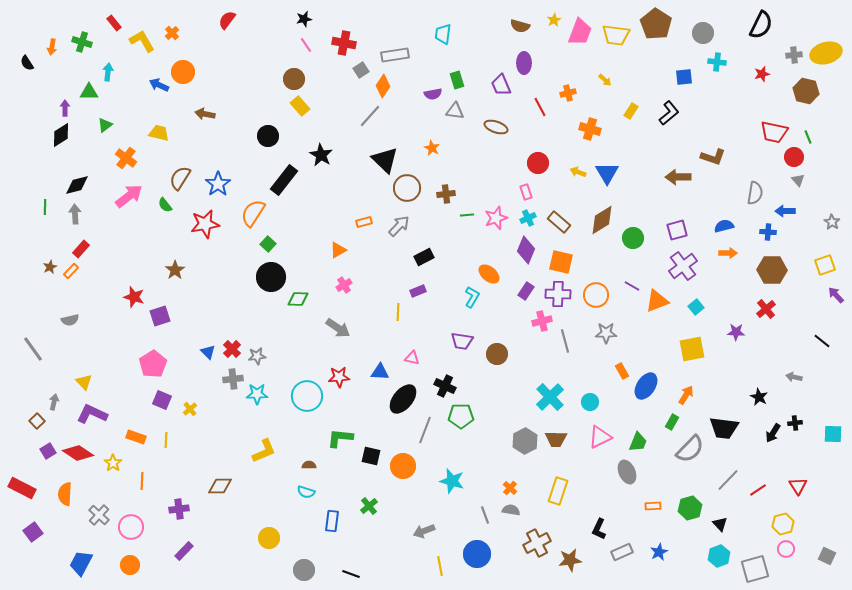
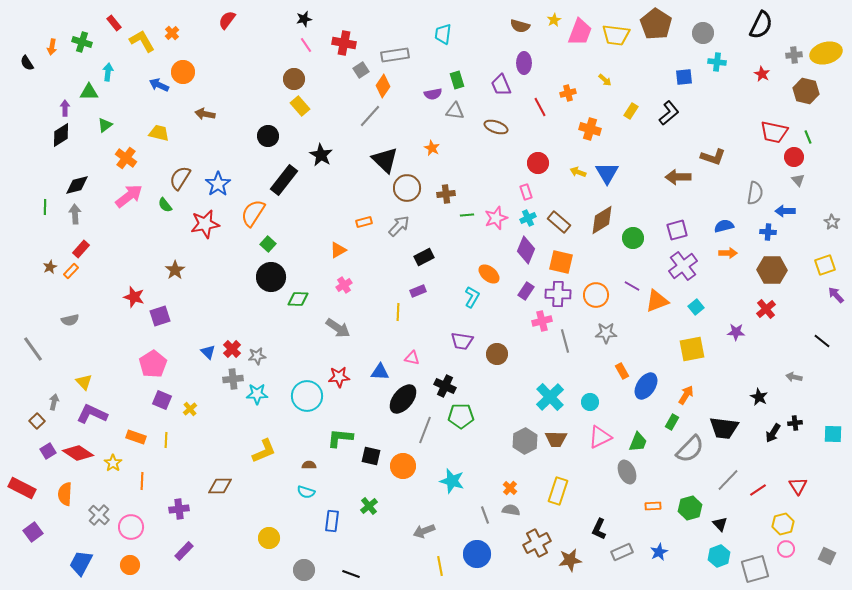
red star at (762, 74): rotated 28 degrees counterclockwise
